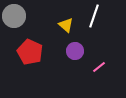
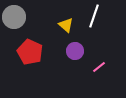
gray circle: moved 1 px down
